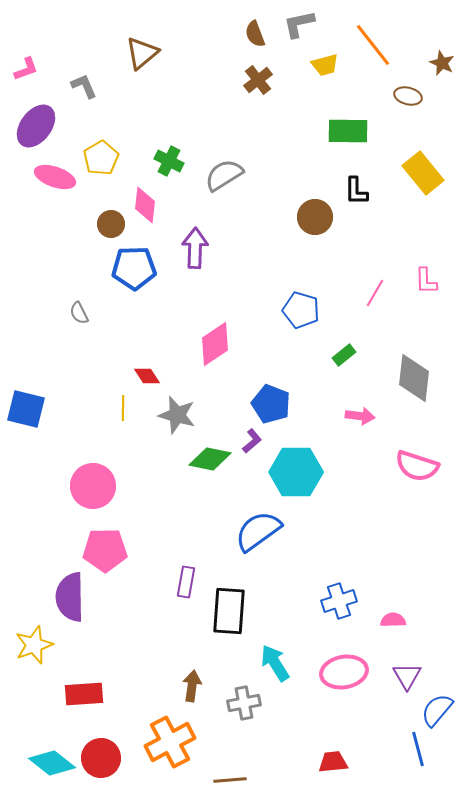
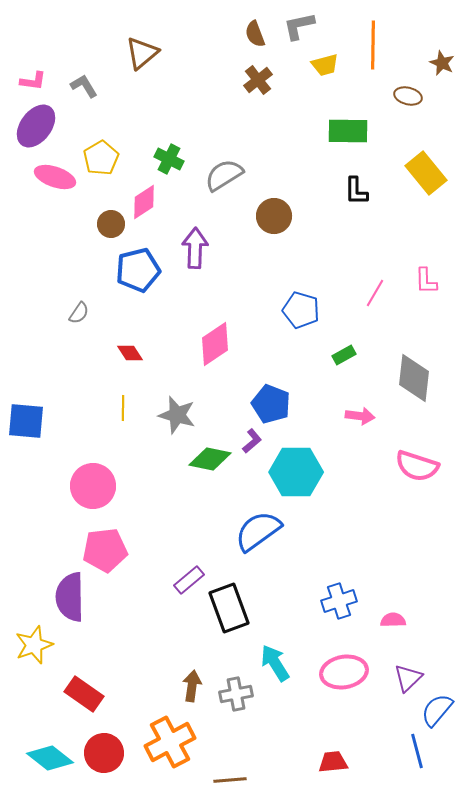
gray L-shape at (299, 24): moved 2 px down
orange line at (373, 45): rotated 39 degrees clockwise
pink L-shape at (26, 69): moved 7 px right, 12 px down; rotated 28 degrees clockwise
gray L-shape at (84, 86): rotated 8 degrees counterclockwise
green cross at (169, 161): moved 2 px up
yellow rectangle at (423, 173): moved 3 px right
pink diamond at (145, 205): moved 1 px left, 3 px up; rotated 51 degrees clockwise
brown circle at (315, 217): moved 41 px left, 1 px up
blue pentagon at (134, 268): moved 4 px right, 2 px down; rotated 12 degrees counterclockwise
gray semicircle at (79, 313): rotated 120 degrees counterclockwise
green rectangle at (344, 355): rotated 10 degrees clockwise
red diamond at (147, 376): moved 17 px left, 23 px up
blue square at (26, 409): moved 12 px down; rotated 9 degrees counterclockwise
pink pentagon at (105, 550): rotated 6 degrees counterclockwise
purple rectangle at (186, 582): moved 3 px right, 2 px up; rotated 40 degrees clockwise
black rectangle at (229, 611): moved 3 px up; rotated 24 degrees counterclockwise
purple triangle at (407, 676): moved 1 px right, 2 px down; rotated 16 degrees clockwise
red rectangle at (84, 694): rotated 39 degrees clockwise
gray cross at (244, 703): moved 8 px left, 9 px up
blue line at (418, 749): moved 1 px left, 2 px down
red circle at (101, 758): moved 3 px right, 5 px up
cyan diamond at (52, 763): moved 2 px left, 5 px up
